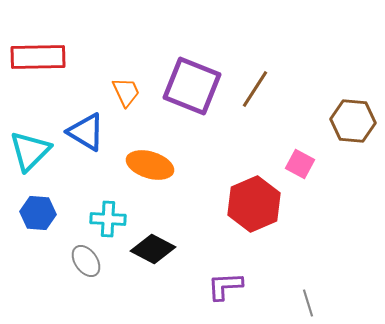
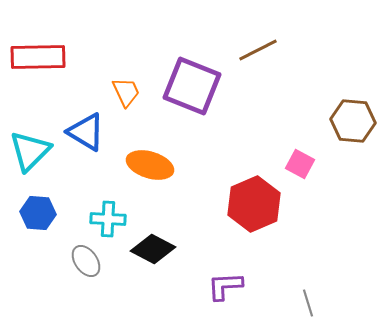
brown line: moved 3 px right, 39 px up; rotated 30 degrees clockwise
